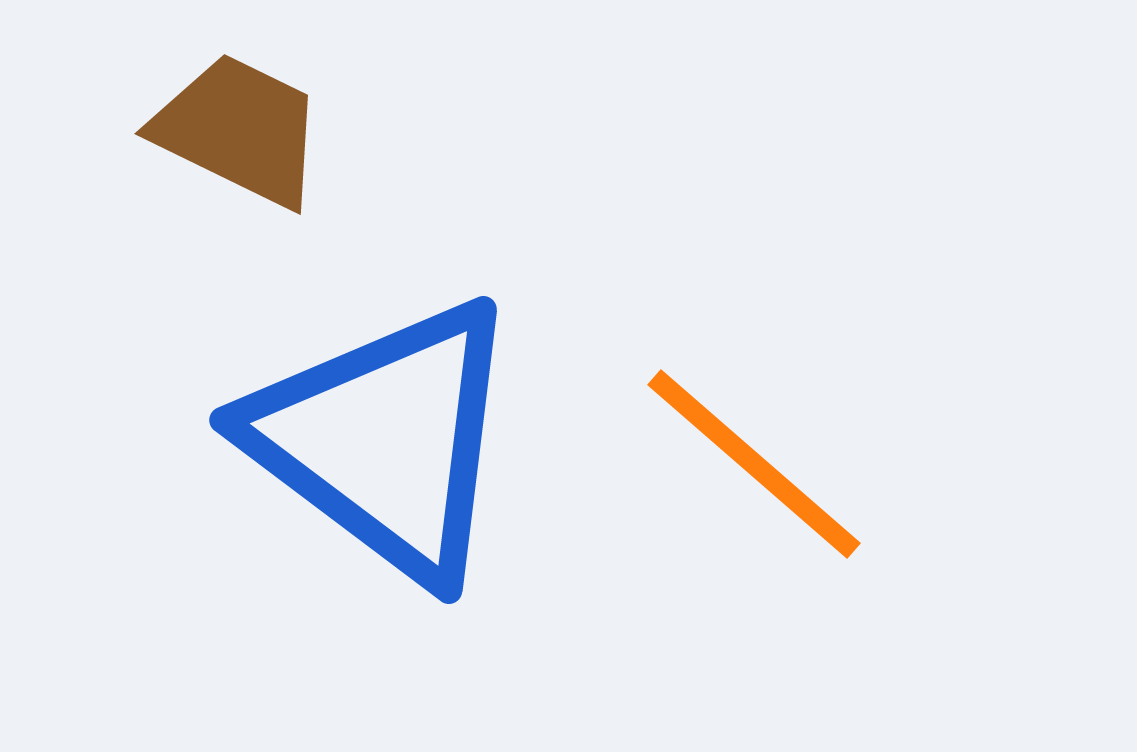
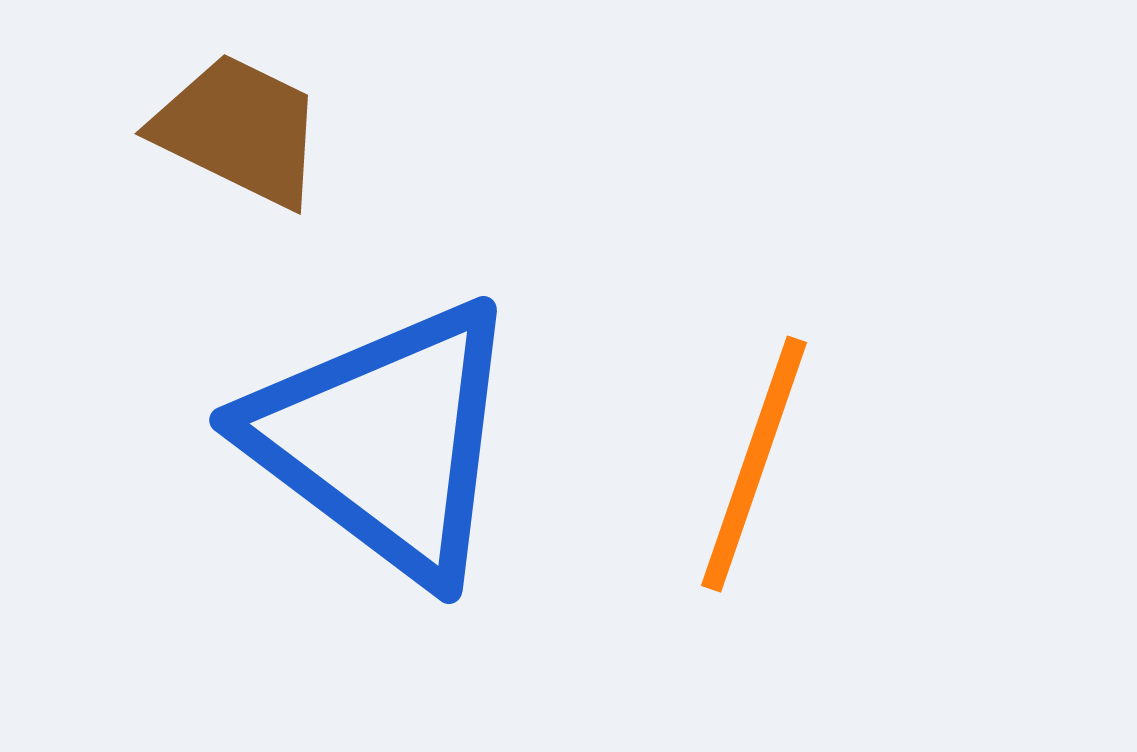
orange line: rotated 68 degrees clockwise
